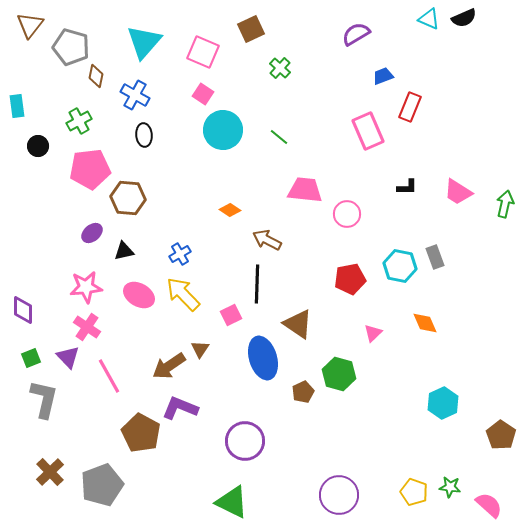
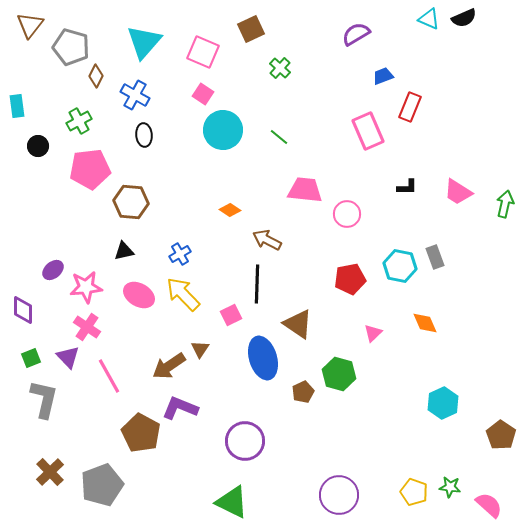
brown diamond at (96, 76): rotated 15 degrees clockwise
brown hexagon at (128, 198): moved 3 px right, 4 px down
purple ellipse at (92, 233): moved 39 px left, 37 px down
